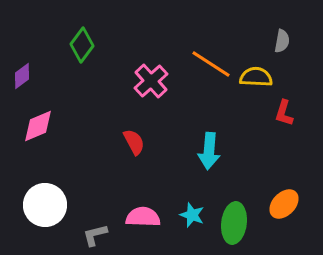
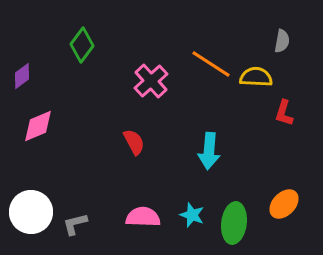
white circle: moved 14 px left, 7 px down
gray L-shape: moved 20 px left, 11 px up
